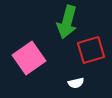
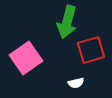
pink square: moved 3 px left
